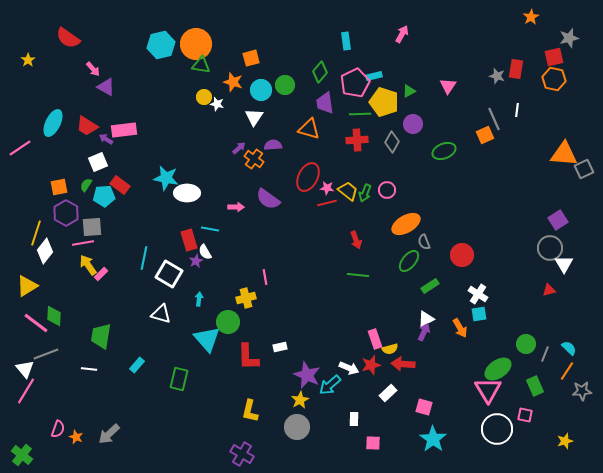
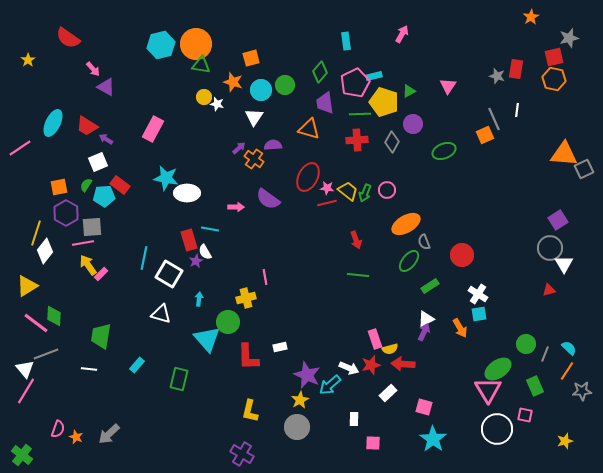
pink rectangle at (124, 130): moved 29 px right, 1 px up; rotated 55 degrees counterclockwise
